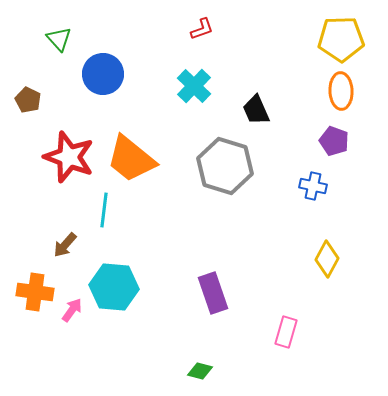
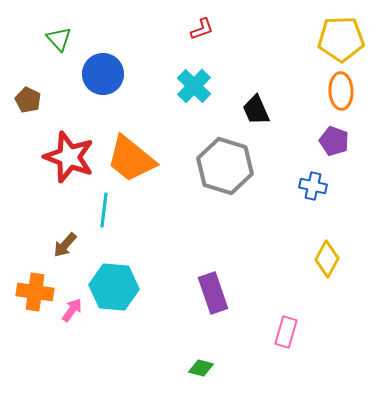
green diamond: moved 1 px right, 3 px up
